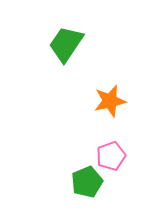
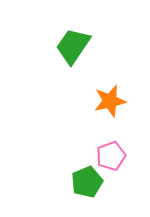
green trapezoid: moved 7 px right, 2 px down
